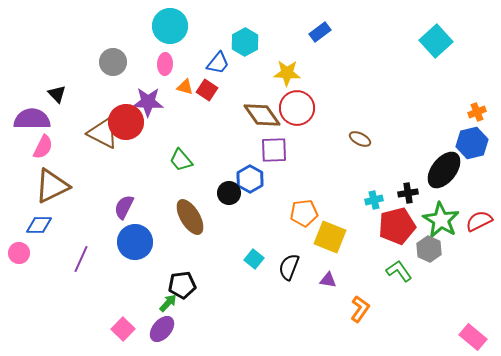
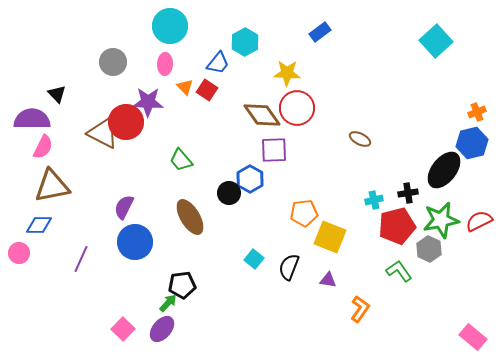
orange triangle at (185, 87): rotated 30 degrees clockwise
brown triangle at (52, 186): rotated 15 degrees clockwise
green star at (441, 220): rotated 30 degrees clockwise
